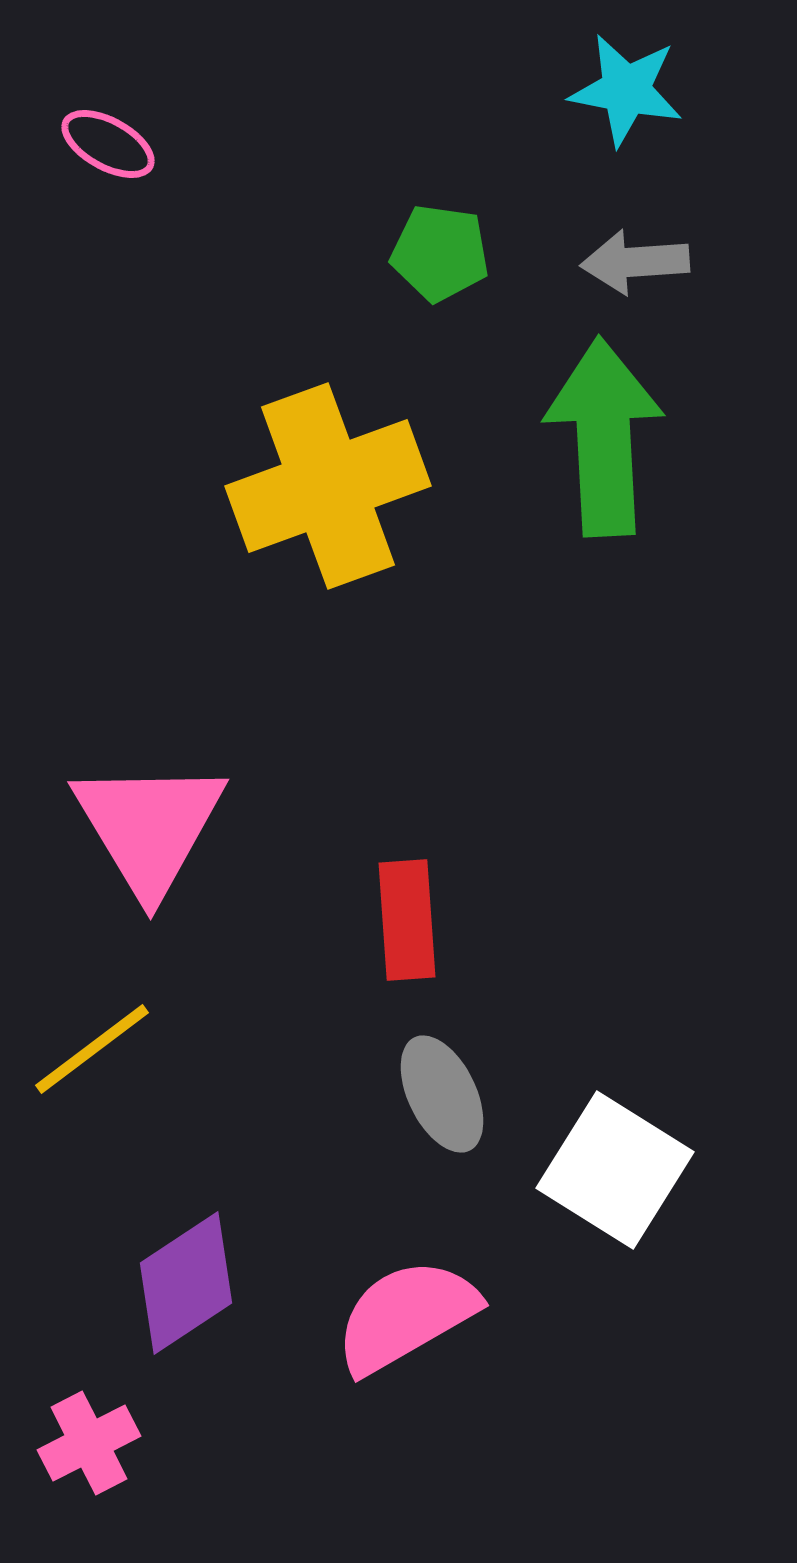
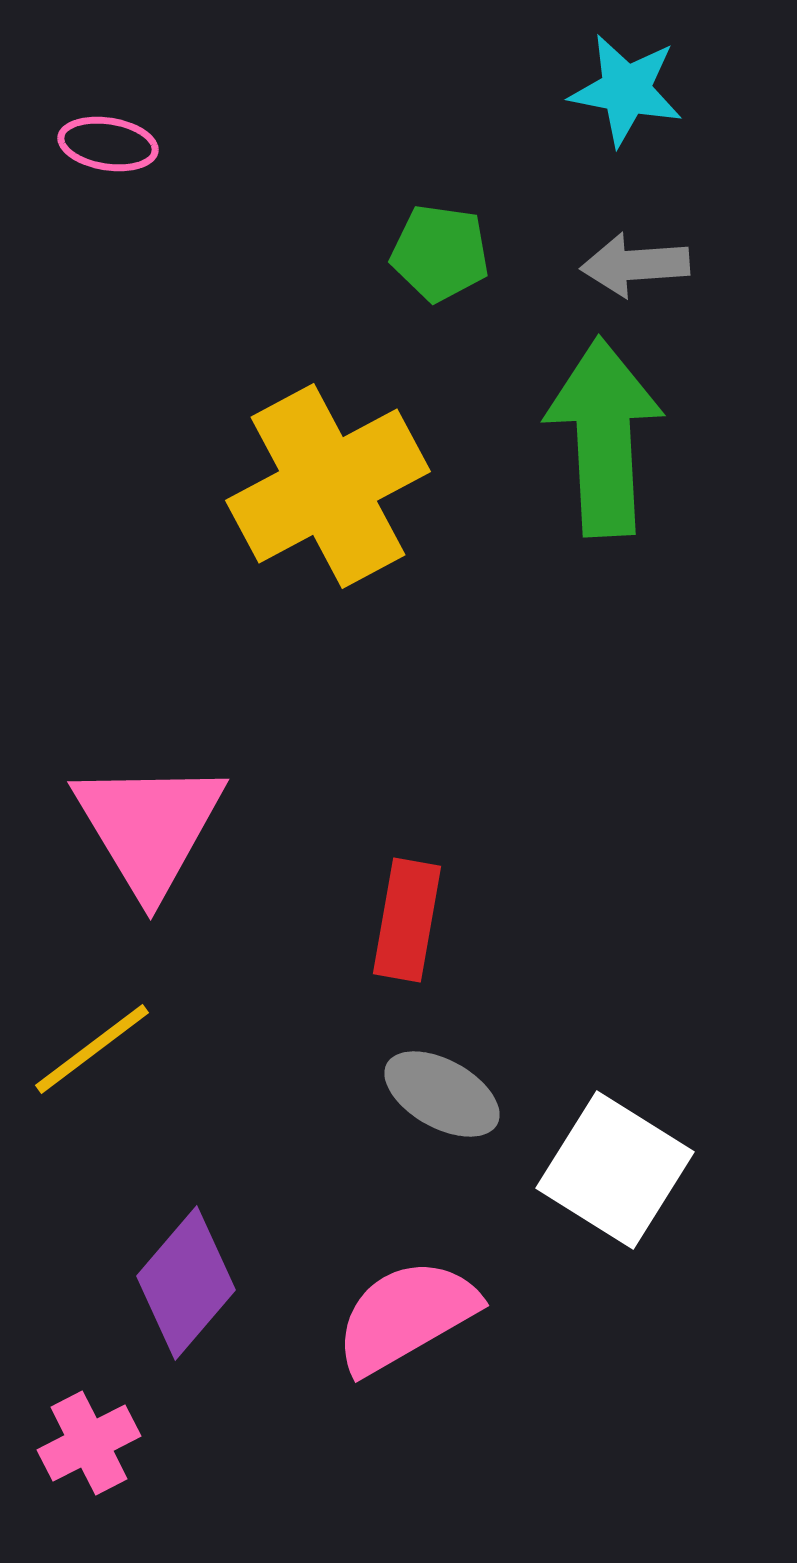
pink ellipse: rotated 20 degrees counterclockwise
gray arrow: moved 3 px down
yellow cross: rotated 8 degrees counterclockwise
red rectangle: rotated 14 degrees clockwise
gray ellipse: rotated 35 degrees counterclockwise
purple diamond: rotated 16 degrees counterclockwise
